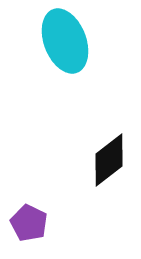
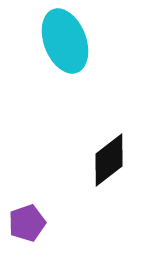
purple pentagon: moved 2 px left; rotated 27 degrees clockwise
